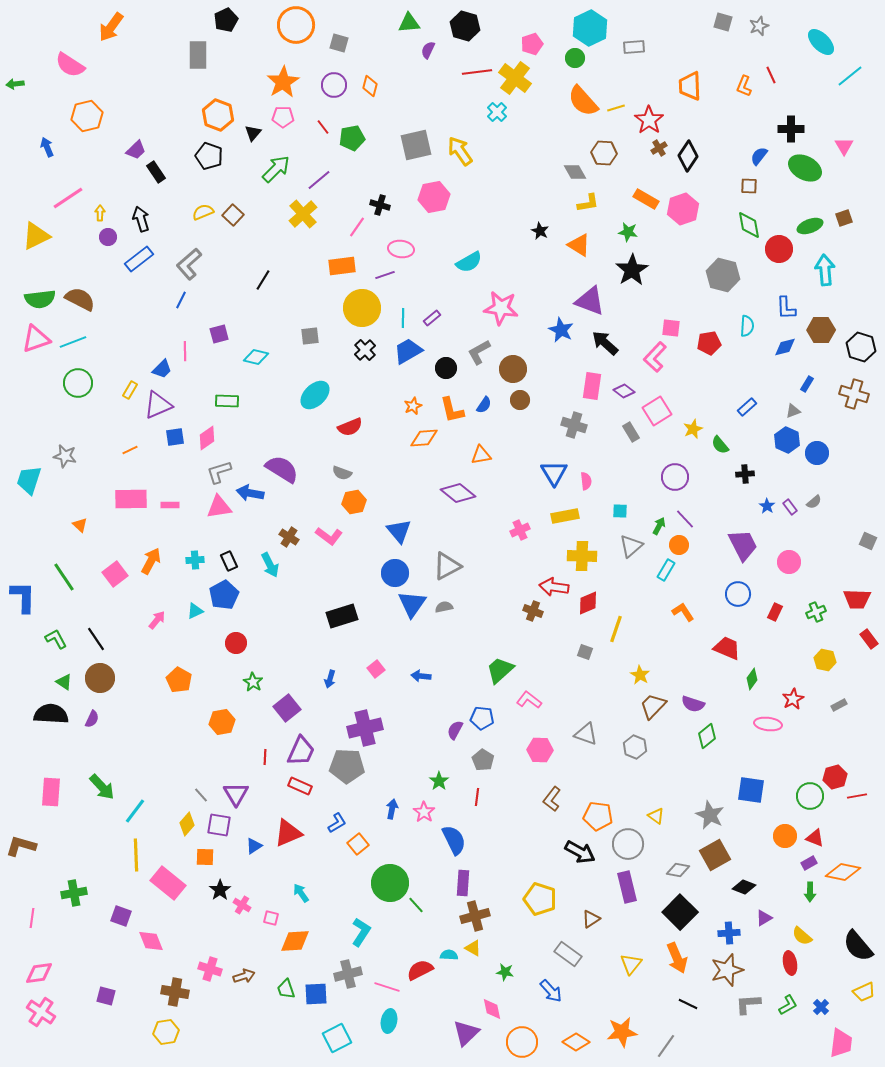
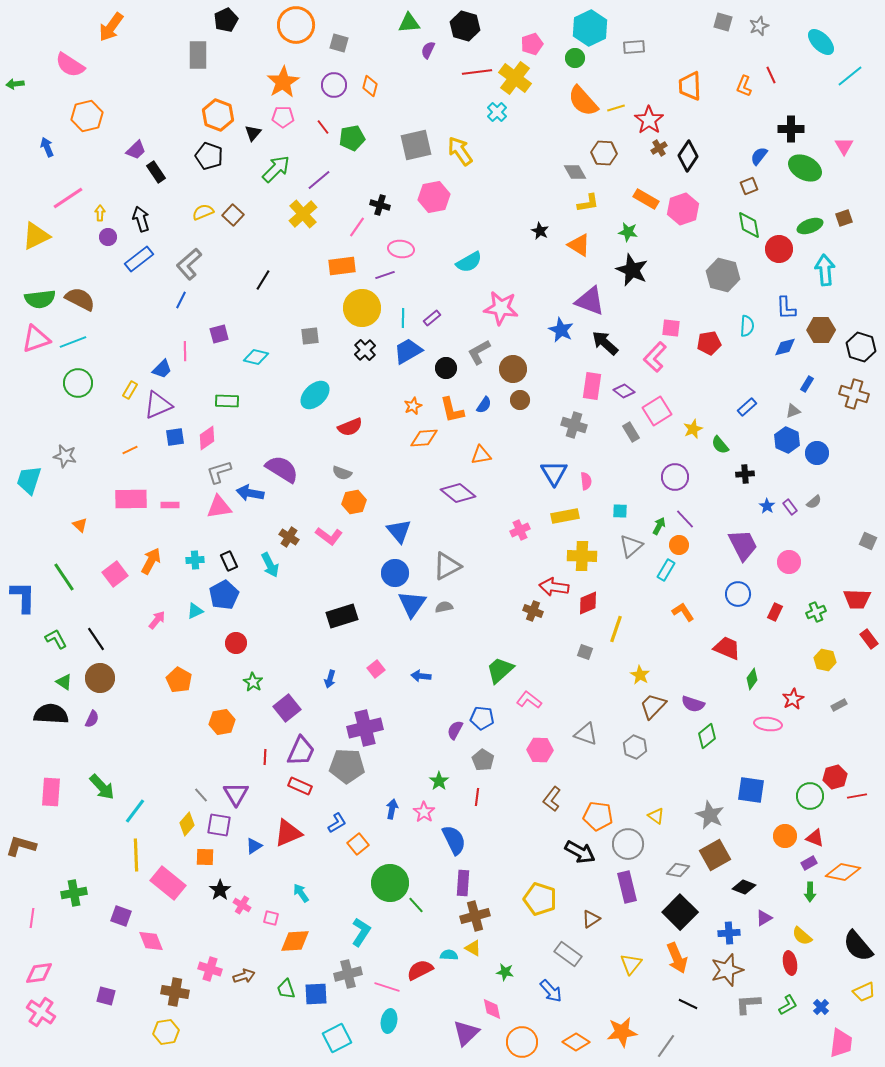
brown square at (749, 186): rotated 24 degrees counterclockwise
black star at (632, 270): rotated 16 degrees counterclockwise
